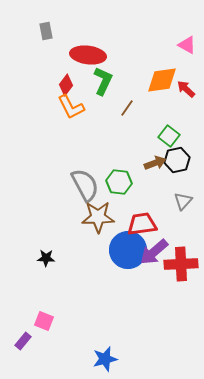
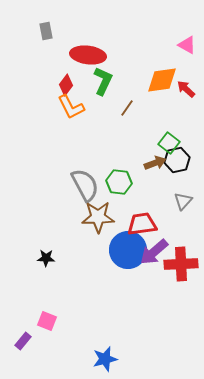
green square: moved 7 px down
pink square: moved 3 px right
